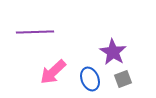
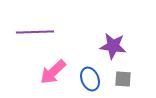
purple star: moved 6 px up; rotated 24 degrees counterclockwise
gray square: rotated 24 degrees clockwise
